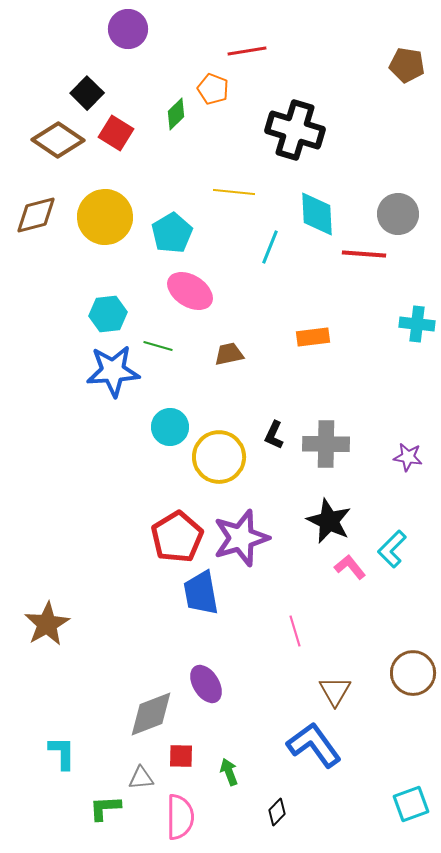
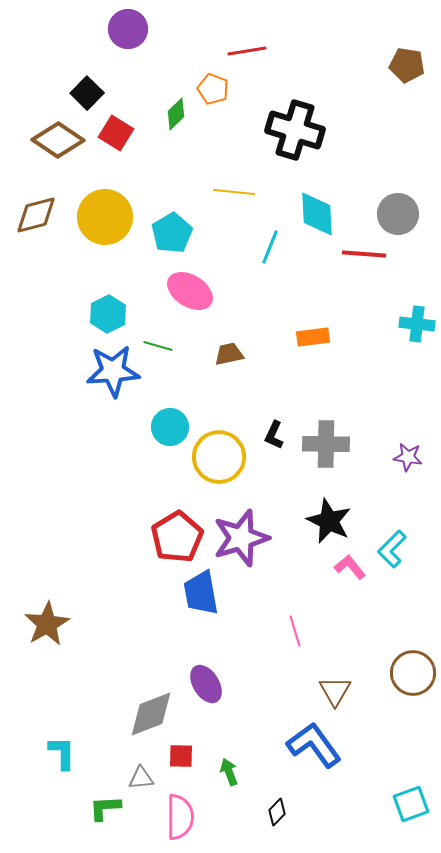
cyan hexagon at (108, 314): rotated 21 degrees counterclockwise
